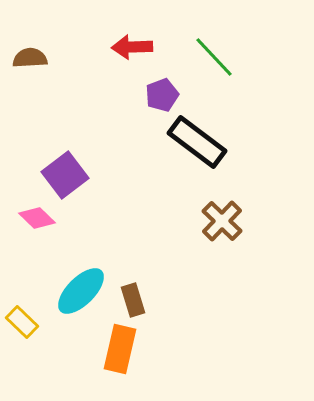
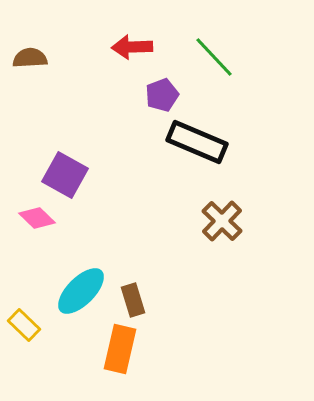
black rectangle: rotated 14 degrees counterclockwise
purple square: rotated 24 degrees counterclockwise
yellow rectangle: moved 2 px right, 3 px down
